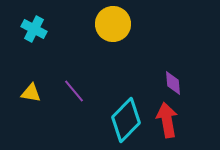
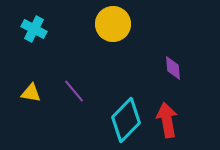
purple diamond: moved 15 px up
